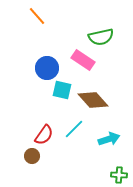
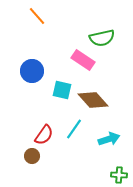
green semicircle: moved 1 px right, 1 px down
blue circle: moved 15 px left, 3 px down
cyan line: rotated 10 degrees counterclockwise
